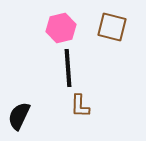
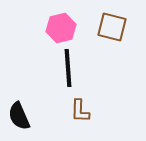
brown L-shape: moved 5 px down
black semicircle: rotated 48 degrees counterclockwise
